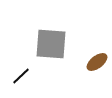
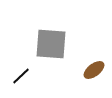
brown ellipse: moved 3 px left, 8 px down
